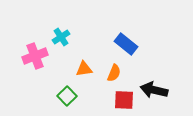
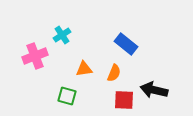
cyan cross: moved 1 px right, 2 px up
green square: rotated 30 degrees counterclockwise
